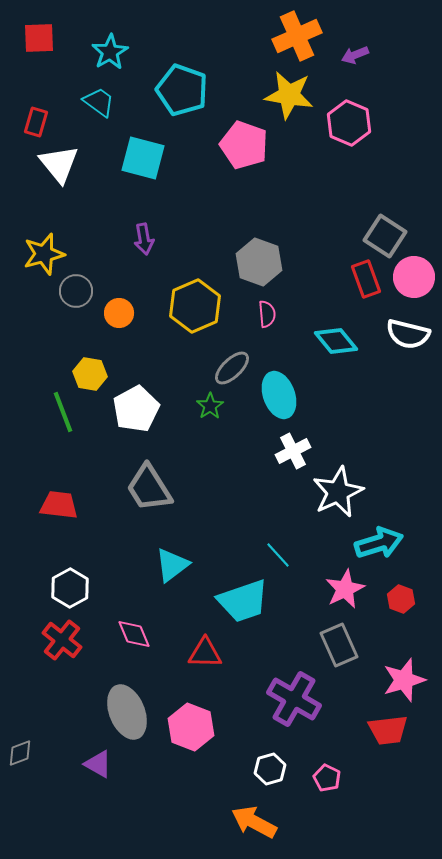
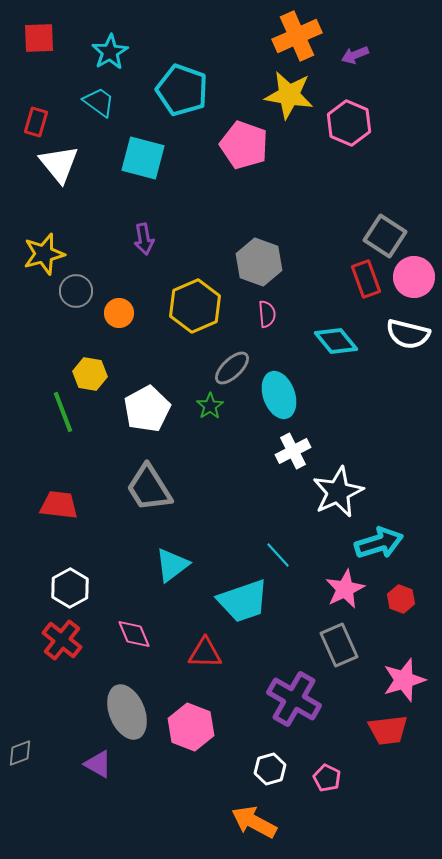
white pentagon at (136, 409): moved 11 px right
